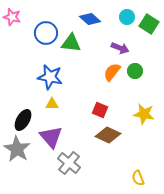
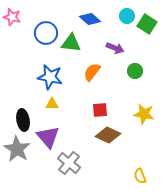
cyan circle: moved 1 px up
green square: moved 2 px left
purple arrow: moved 5 px left
orange semicircle: moved 20 px left
red square: rotated 28 degrees counterclockwise
black ellipse: rotated 40 degrees counterclockwise
purple triangle: moved 3 px left
yellow semicircle: moved 2 px right, 2 px up
